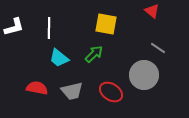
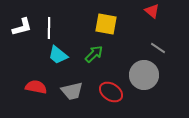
white L-shape: moved 8 px right
cyan trapezoid: moved 1 px left, 3 px up
red semicircle: moved 1 px left, 1 px up
